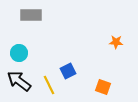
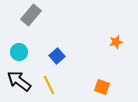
gray rectangle: rotated 50 degrees counterclockwise
orange star: rotated 16 degrees counterclockwise
cyan circle: moved 1 px up
blue square: moved 11 px left, 15 px up; rotated 14 degrees counterclockwise
orange square: moved 1 px left
